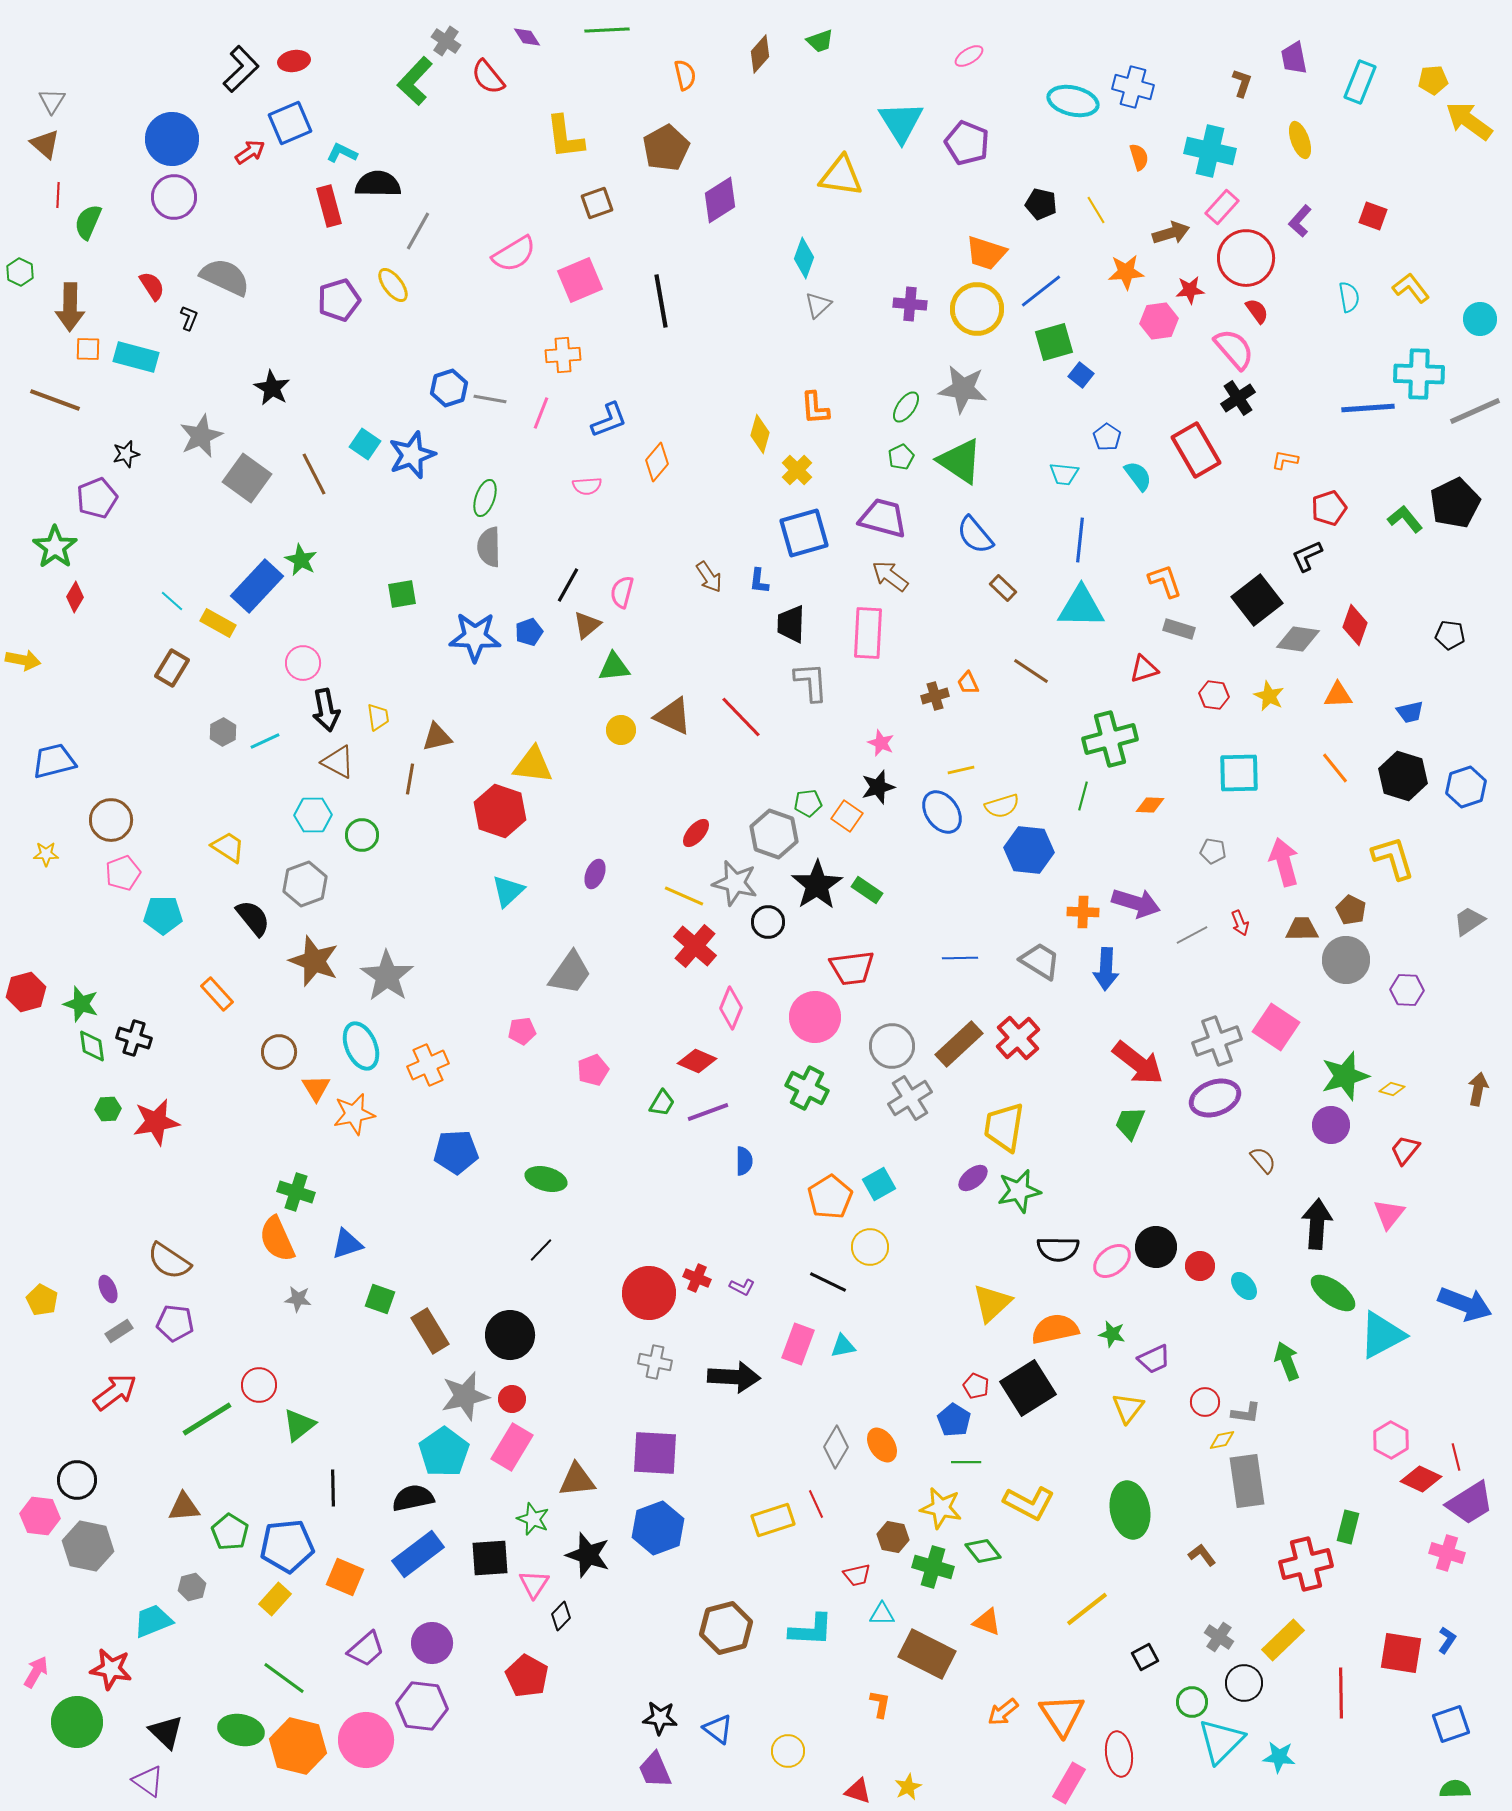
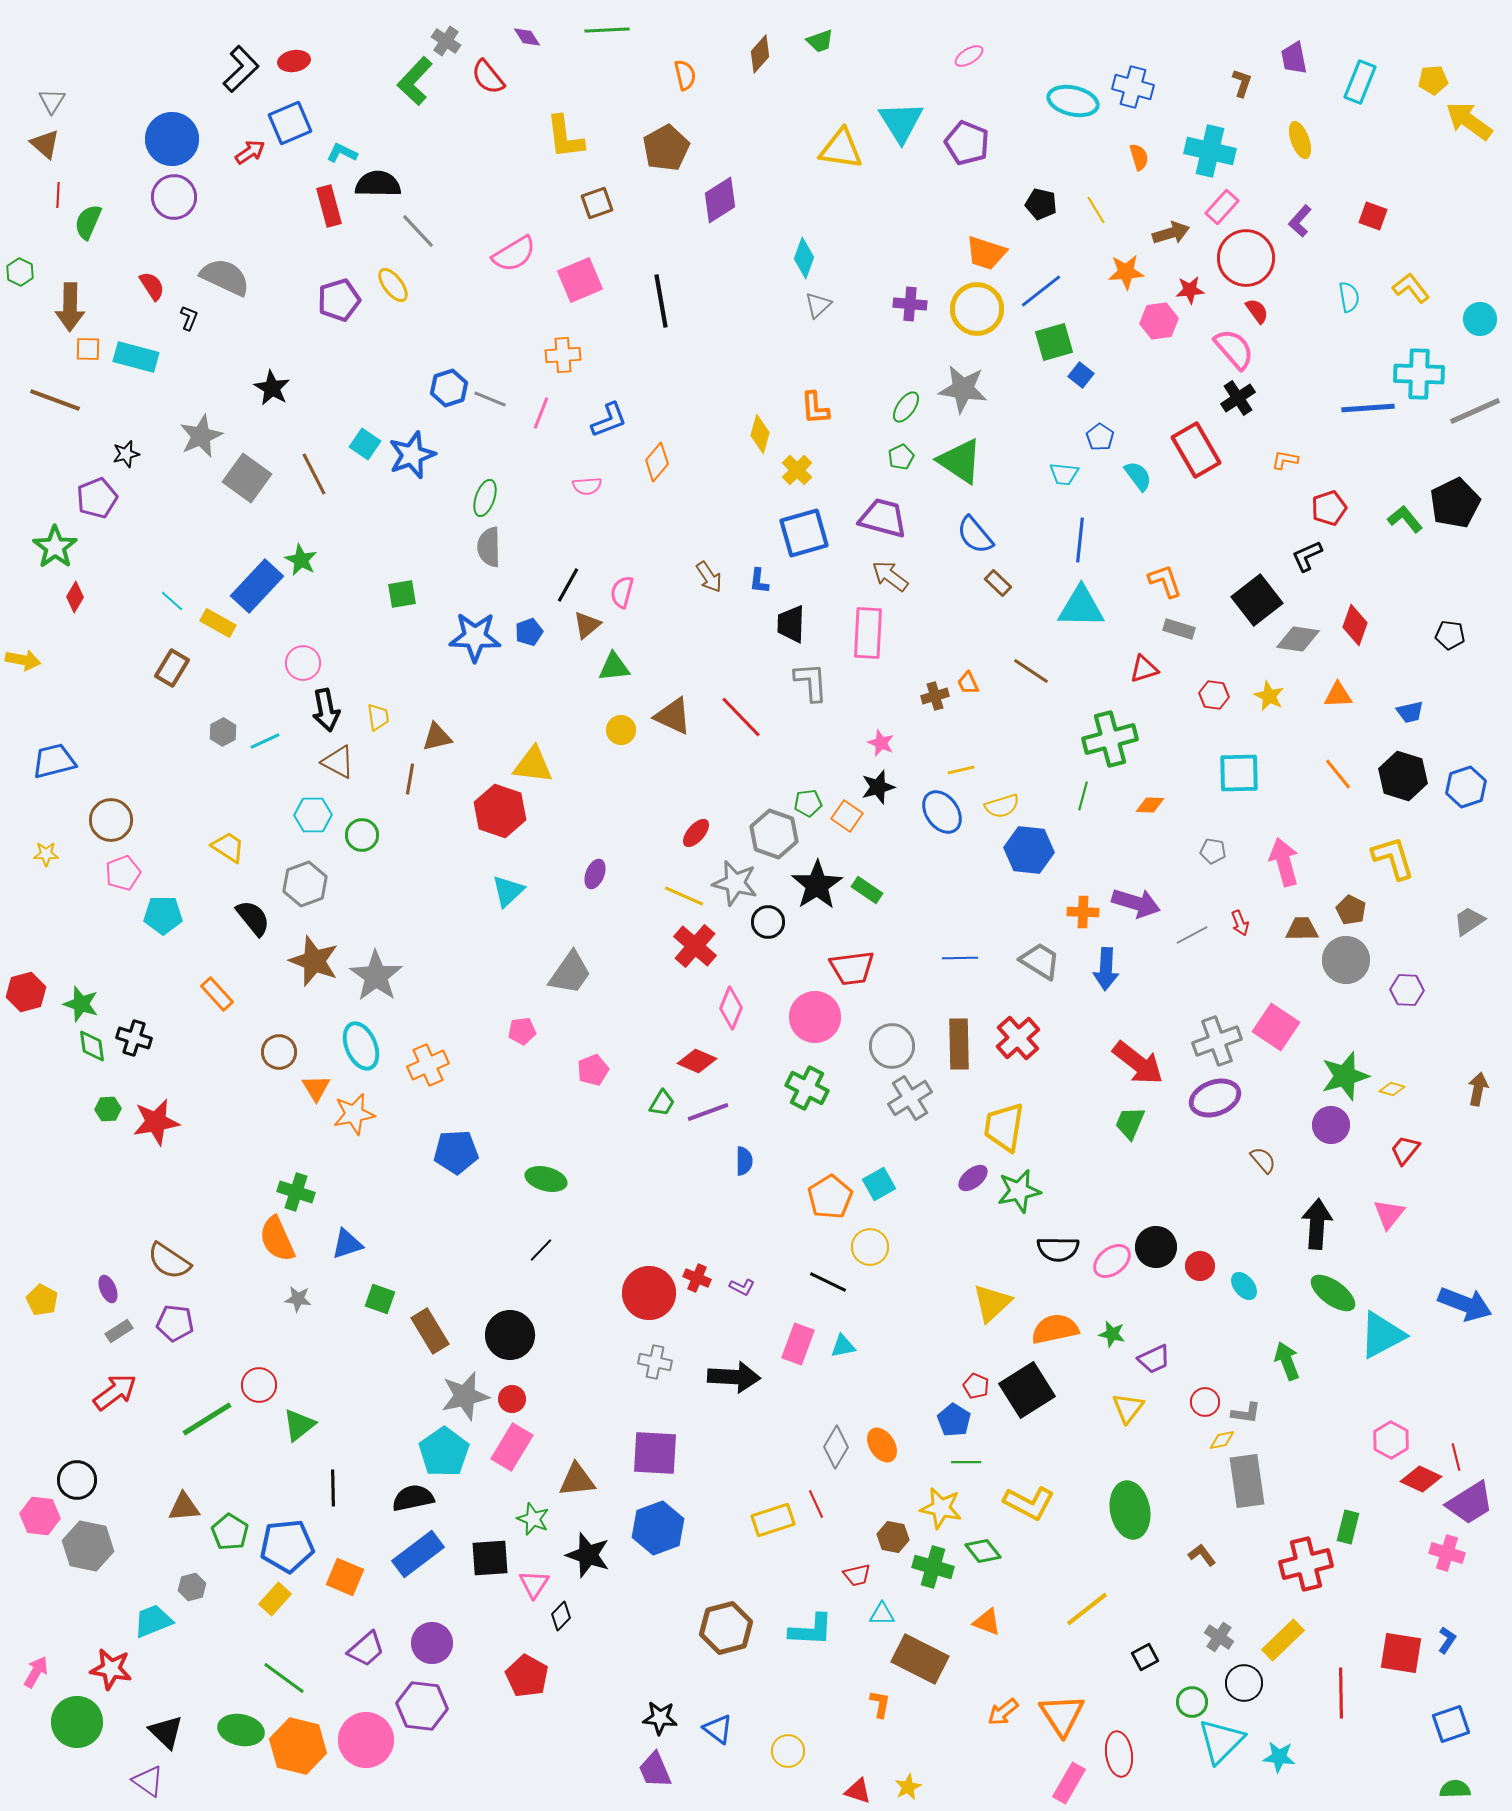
yellow triangle at (841, 176): moved 27 px up
gray line at (418, 231): rotated 72 degrees counterclockwise
gray line at (490, 399): rotated 12 degrees clockwise
blue pentagon at (1107, 437): moved 7 px left
brown rectangle at (1003, 588): moved 5 px left, 5 px up
orange line at (1335, 768): moved 3 px right, 6 px down
gray star at (387, 976): moved 11 px left
brown rectangle at (959, 1044): rotated 48 degrees counterclockwise
black square at (1028, 1388): moved 1 px left, 2 px down
brown rectangle at (927, 1654): moved 7 px left, 5 px down
